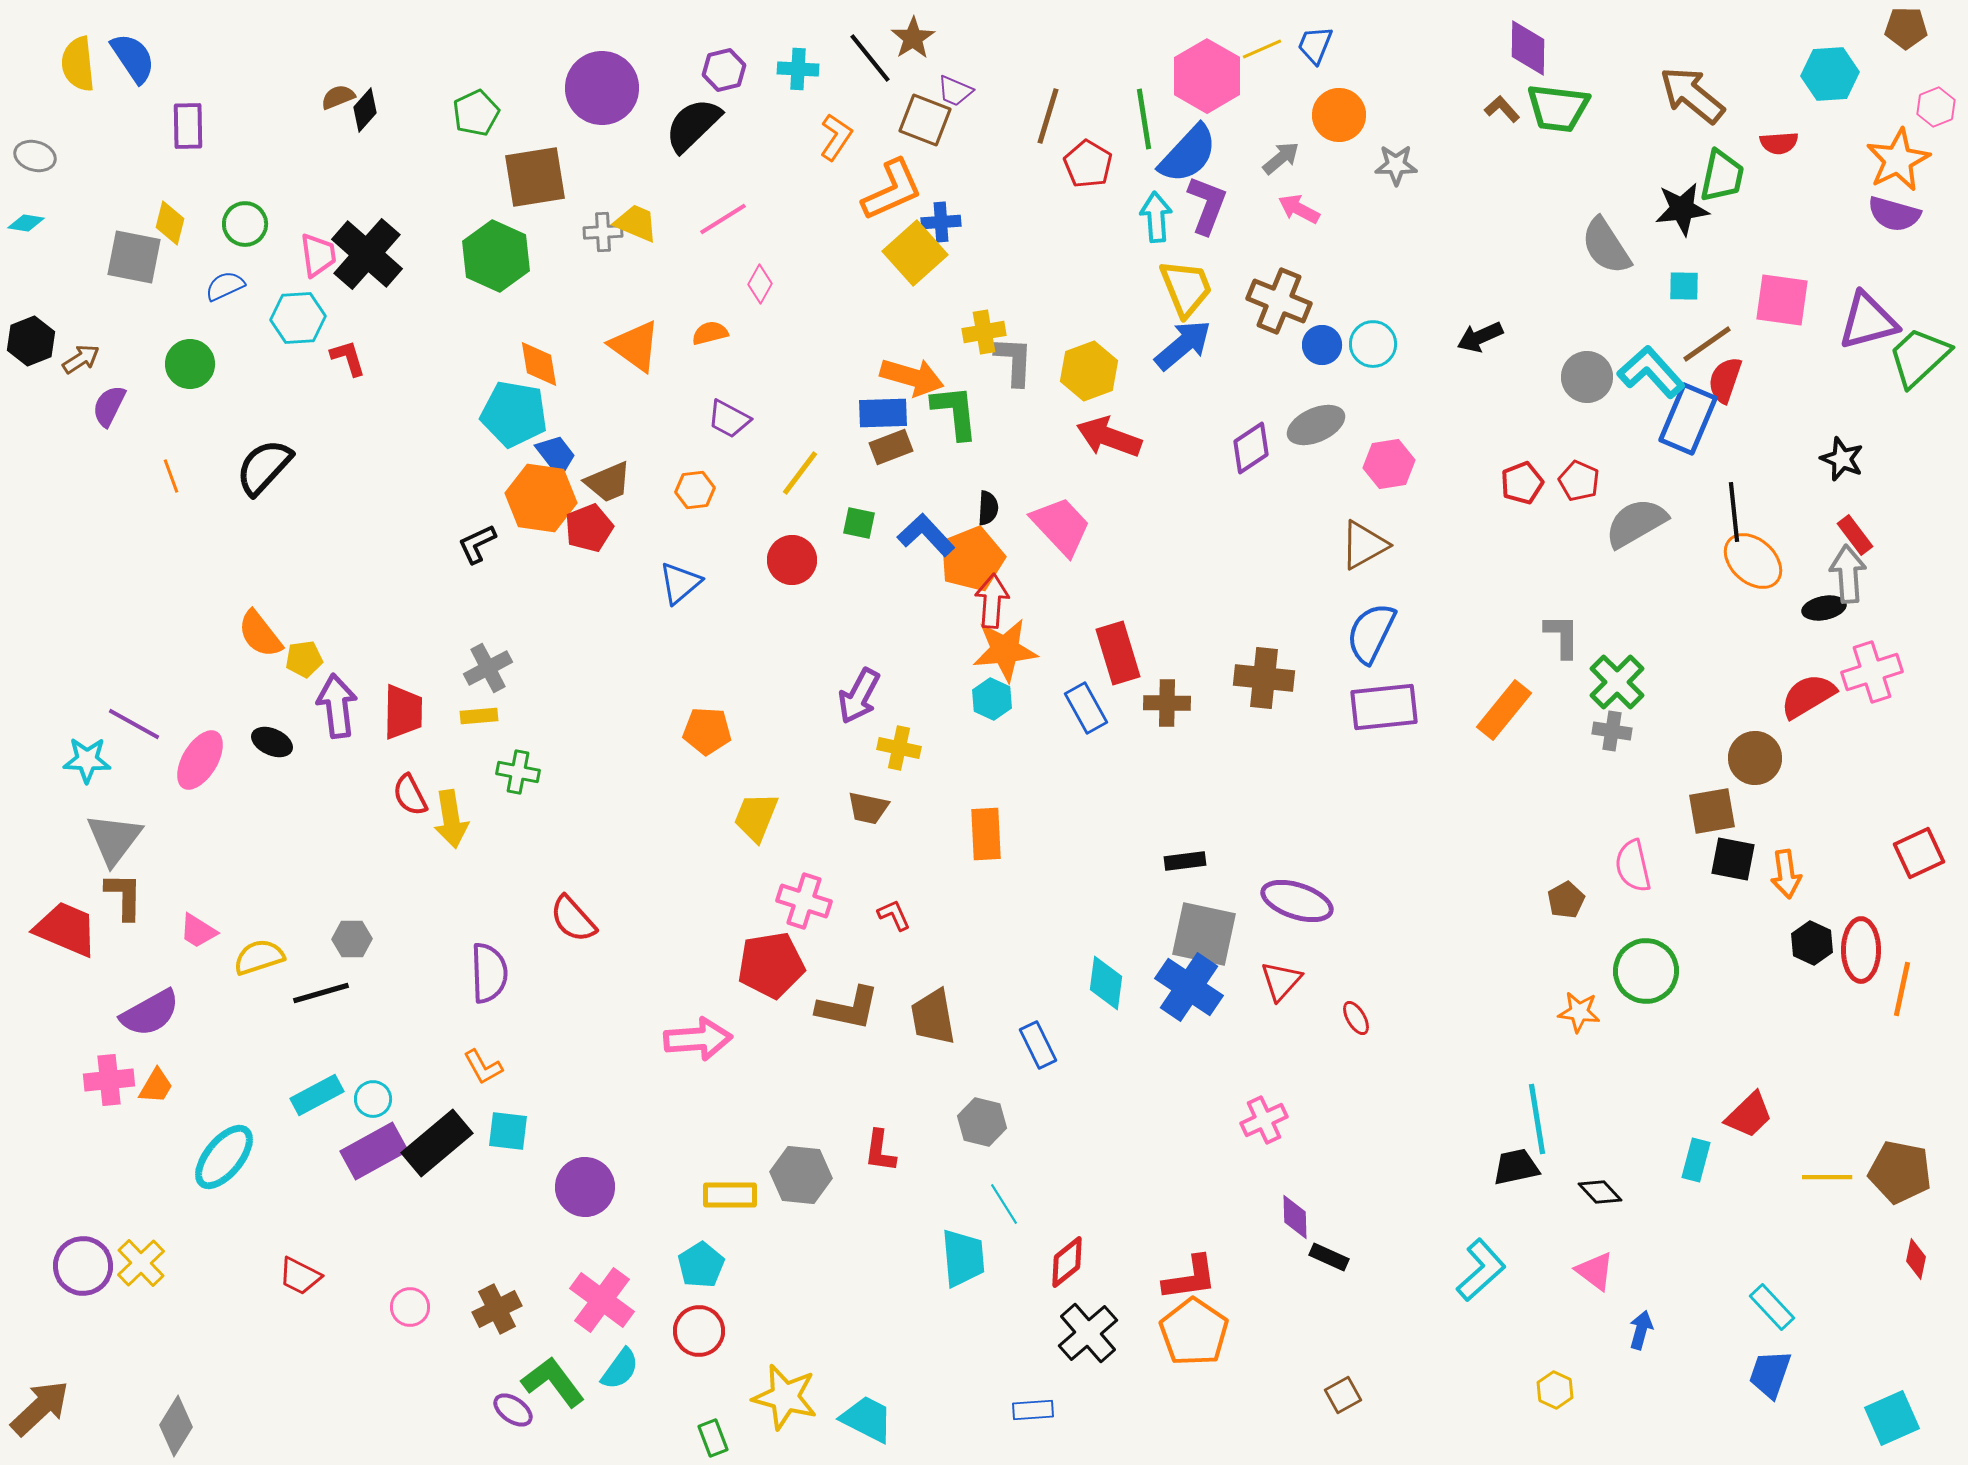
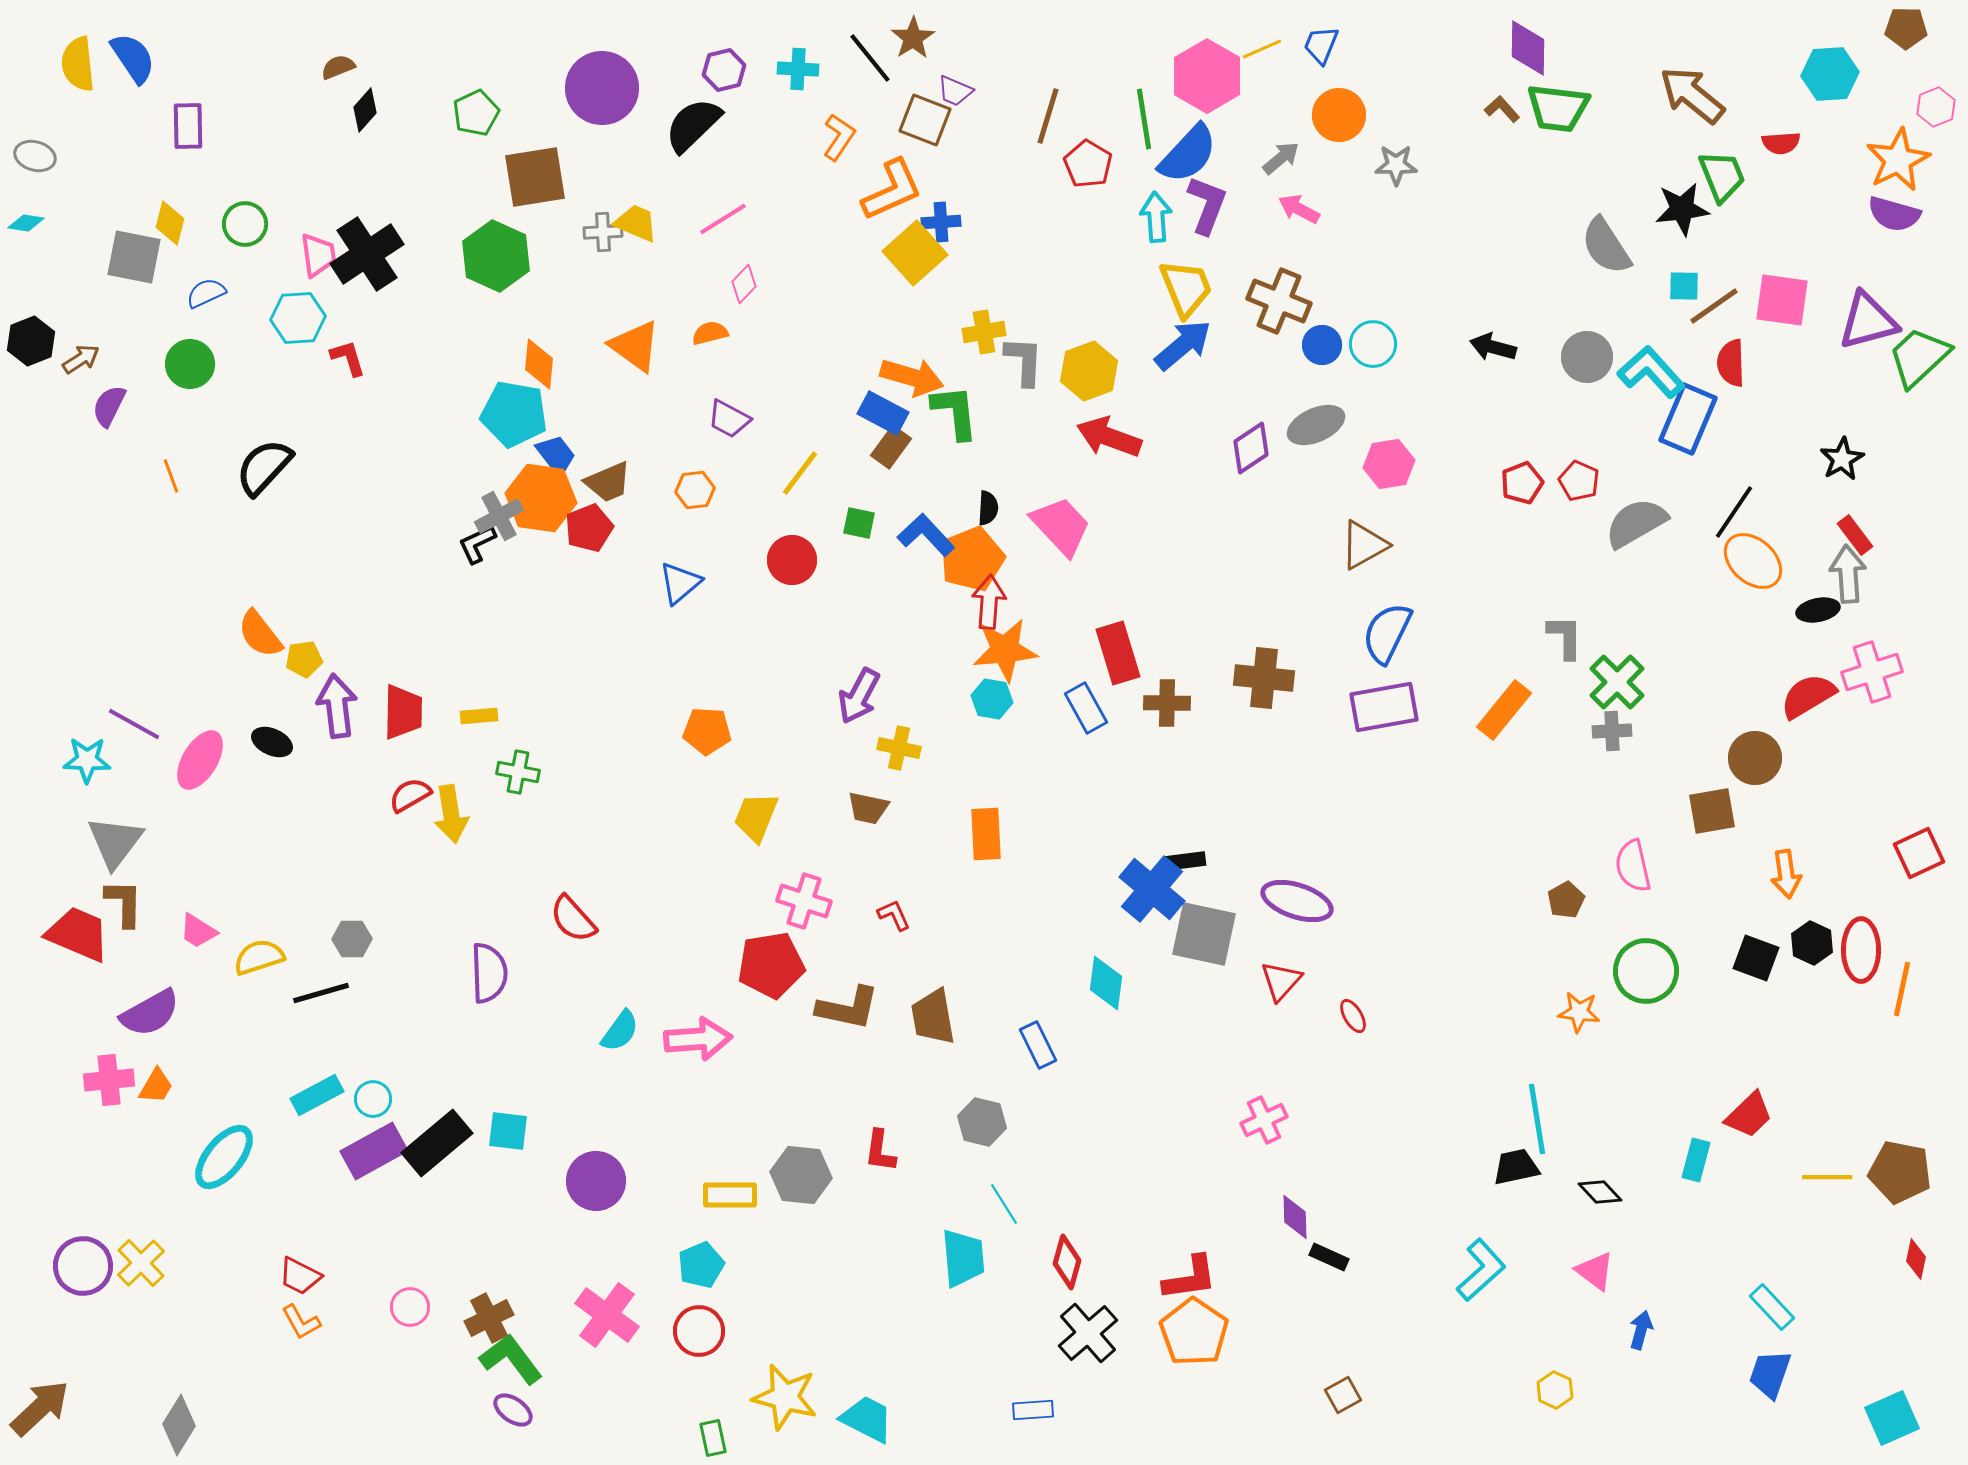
blue trapezoid at (1315, 45): moved 6 px right
brown semicircle at (338, 97): moved 30 px up
orange L-shape at (836, 137): moved 3 px right
red semicircle at (1779, 143): moved 2 px right
green trapezoid at (1722, 176): rotated 34 degrees counterclockwise
black cross at (367, 254): rotated 16 degrees clockwise
pink diamond at (760, 284): moved 16 px left; rotated 15 degrees clockwise
blue semicircle at (225, 286): moved 19 px left, 7 px down
black arrow at (1480, 337): moved 13 px right, 10 px down; rotated 39 degrees clockwise
brown line at (1707, 344): moved 7 px right, 38 px up
gray L-shape at (1014, 361): moved 10 px right
orange diamond at (539, 364): rotated 15 degrees clockwise
gray circle at (1587, 377): moved 20 px up
red semicircle at (1725, 380): moved 6 px right, 17 px up; rotated 21 degrees counterclockwise
blue rectangle at (883, 413): rotated 30 degrees clockwise
brown rectangle at (891, 447): rotated 33 degrees counterclockwise
black star at (1842, 459): rotated 21 degrees clockwise
black line at (1734, 512): rotated 40 degrees clockwise
red arrow at (992, 601): moved 3 px left, 1 px down
black ellipse at (1824, 608): moved 6 px left, 2 px down
blue semicircle at (1371, 633): moved 16 px right
gray L-shape at (1562, 636): moved 3 px right, 1 px down
gray cross at (488, 668): moved 11 px right, 152 px up
cyan hexagon at (992, 699): rotated 15 degrees counterclockwise
purple rectangle at (1384, 707): rotated 4 degrees counterclockwise
gray cross at (1612, 731): rotated 12 degrees counterclockwise
red semicircle at (410, 795): rotated 87 degrees clockwise
yellow arrow at (451, 819): moved 5 px up
gray triangle at (114, 839): moved 1 px right, 3 px down
black square at (1733, 859): moved 23 px right, 99 px down; rotated 9 degrees clockwise
brown L-shape at (124, 896): moved 7 px down
red trapezoid at (66, 929): moved 12 px right, 5 px down
blue cross at (1189, 987): moved 37 px left, 98 px up; rotated 6 degrees clockwise
red ellipse at (1356, 1018): moved 3 px left, 2 px up
orange L-shape at (483, 1067): moved 182 px left, 255 px down
purple circle at (585, 1187): moved 11 px right, 6 px up
red diamond at (1067, 1262): rotated 36 degrees counterclockwise
cyan pentagon at (701, 1265): rotated 9 degrees clockwise
pink cross at (602, 1300): moved 5 px right, 15 px down
brown cross at (497, 1309): moved 8 px left, 9 px down
cyan semicircle at (620, 1369): moved 338 px up
green L-shape at (553, 1382): moved 42 px left, 23 px up
gray diamond at (176, 1426): moved 3 px right, 1 px up
green rectangle at (713, 1438): rotated 9 degrees clockwise
